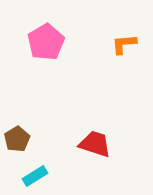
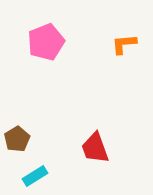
pink pentagon: rotated 9 degrees clockwise
red trapezoid: moved 4 px down; rotated 128 degrees counterclockwise
